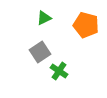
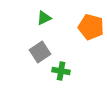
orange pentagon: moved 5 px right, 2 px down
green cross: moved 2 px right; rotated 24 degrees counterclockwise
